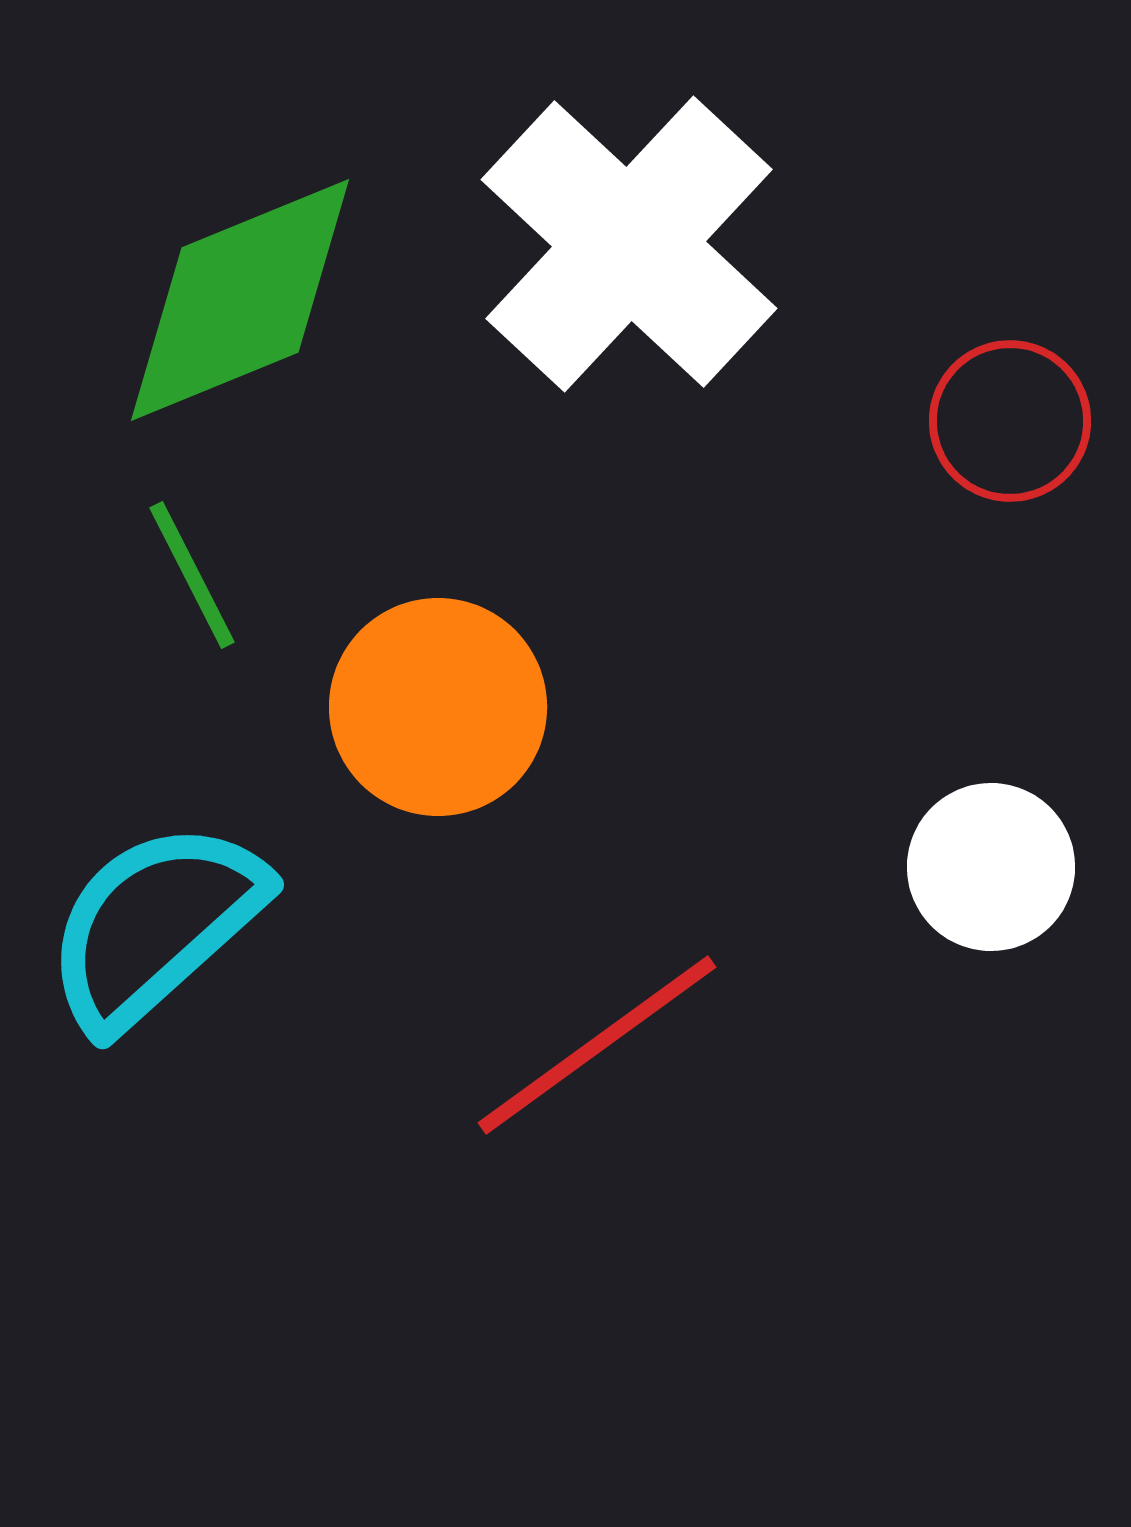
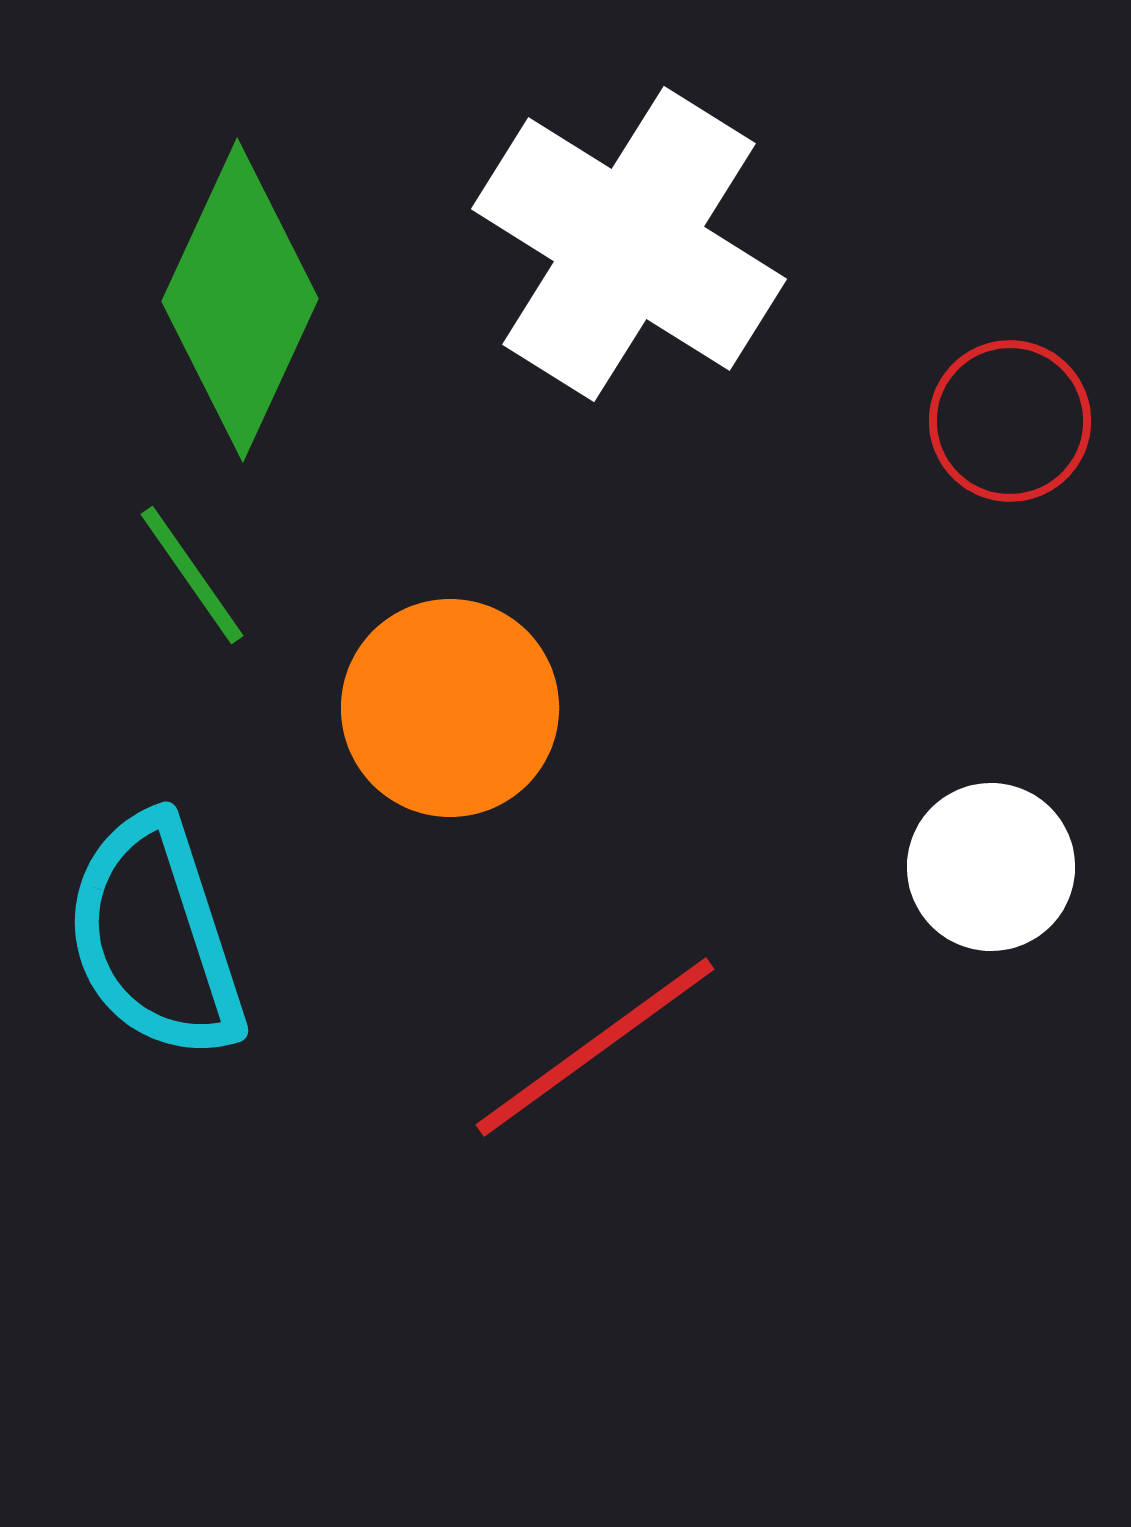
white cross: rotated 11 degrees counterclockwise
green diamond: rotated 43 degrees counterclockwise
green line: rotated 8 degrees counterclockwise
orange circle: moved 12 px right, 1 px down
cyan semicircle: moved 12 px down; rotated 66 degrees counterclockwise
red line: moved 2 px left, 2 px down
